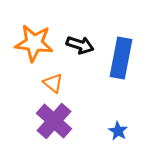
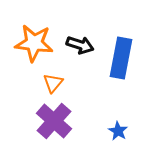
orange triangle: rotated 30 degrees clockwise
